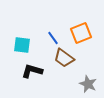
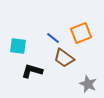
blue line: rotated 16 degrees counterclockwise
cyan square: moved 4 px left, 1 px down
